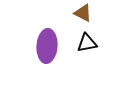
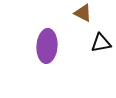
black triangle: moved 14 px right
